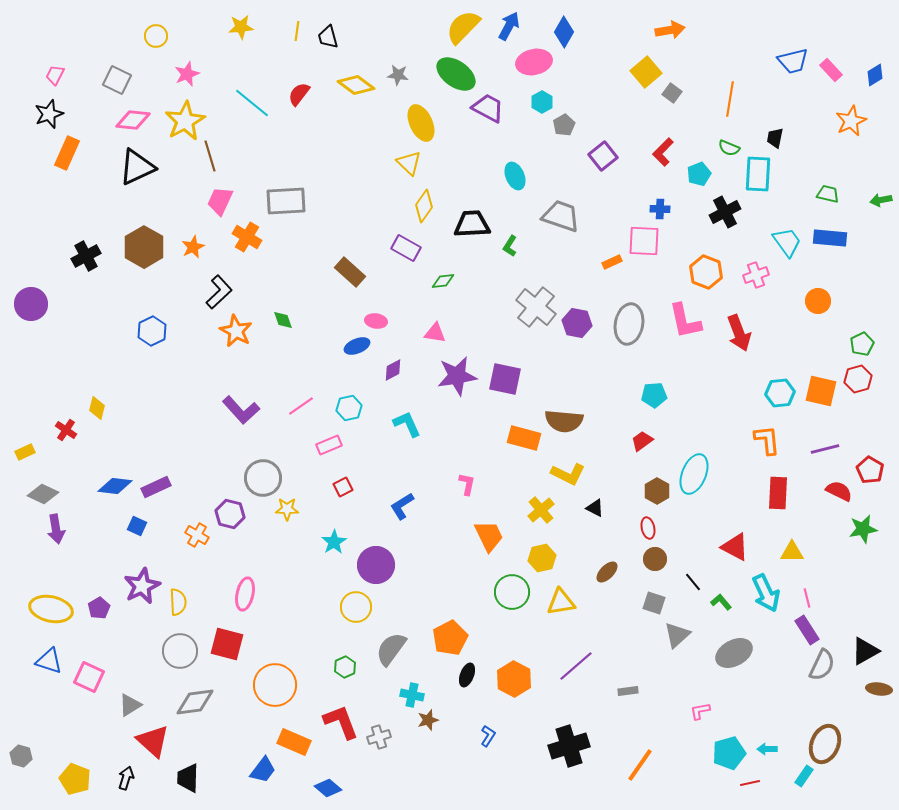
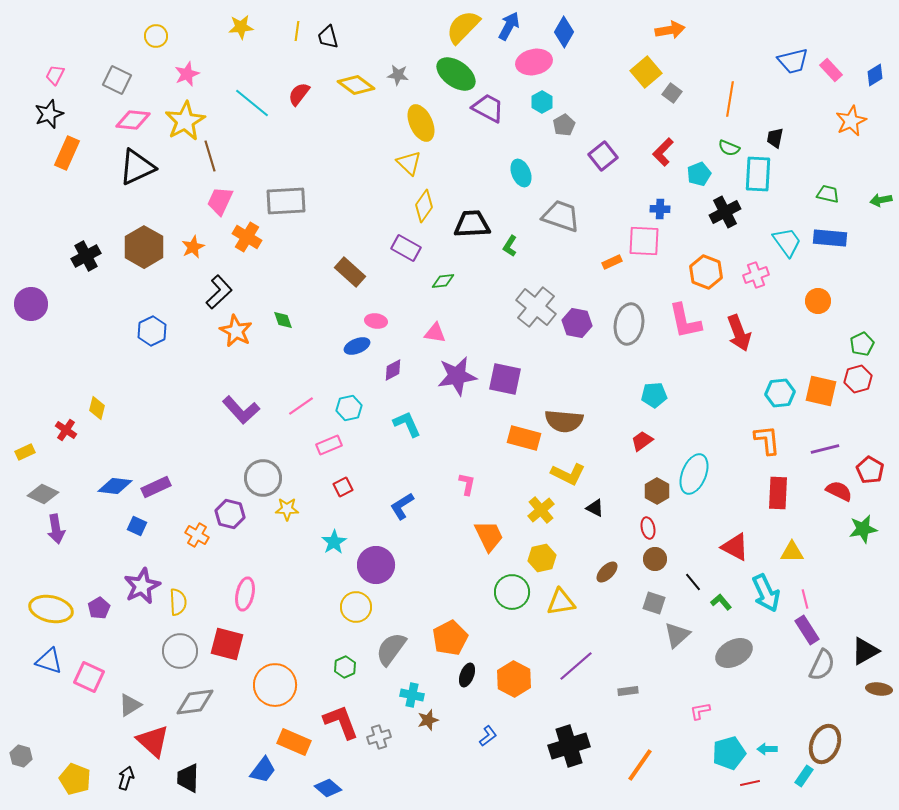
cyan ellipse at (515, 176): moved 6 px right, 3 px up
pink line at (807, 598): moved 2 px left, 1 px down
blue L-shape at (488, 736): rotated 20 degrees clockwise
